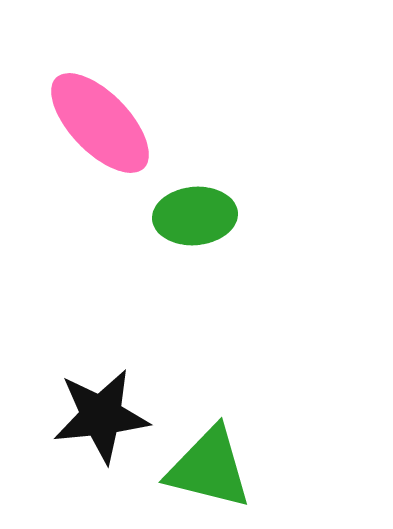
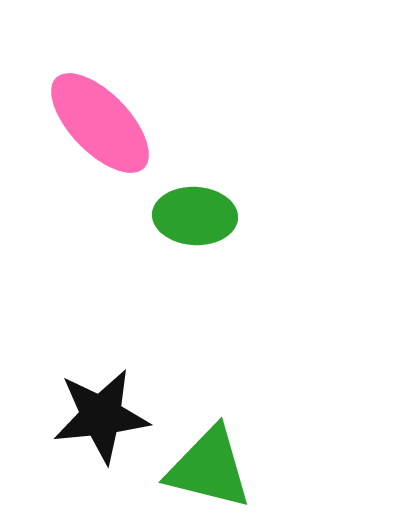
green ellipse: rotated 8 degrees clockwise
